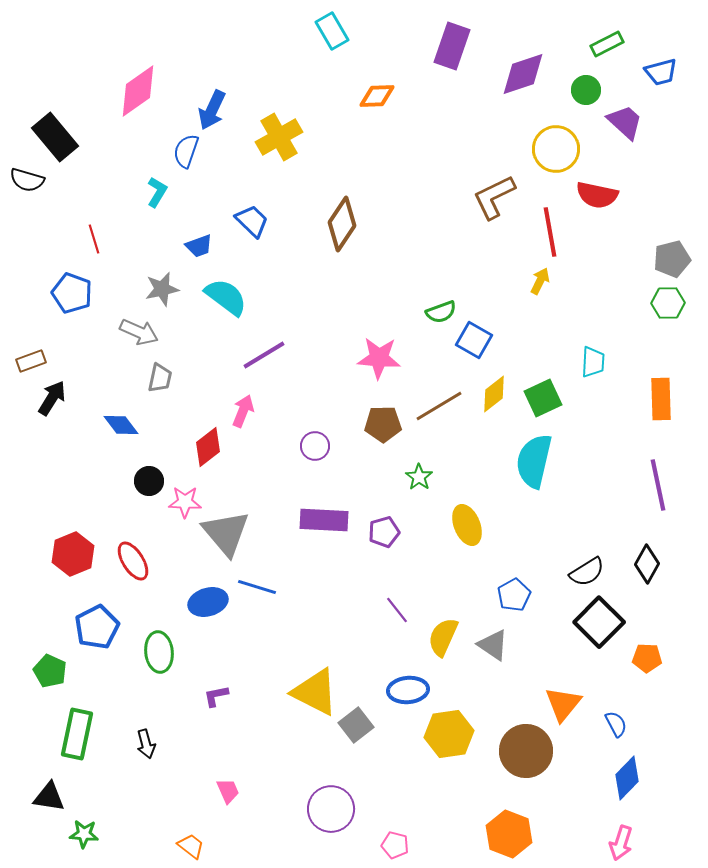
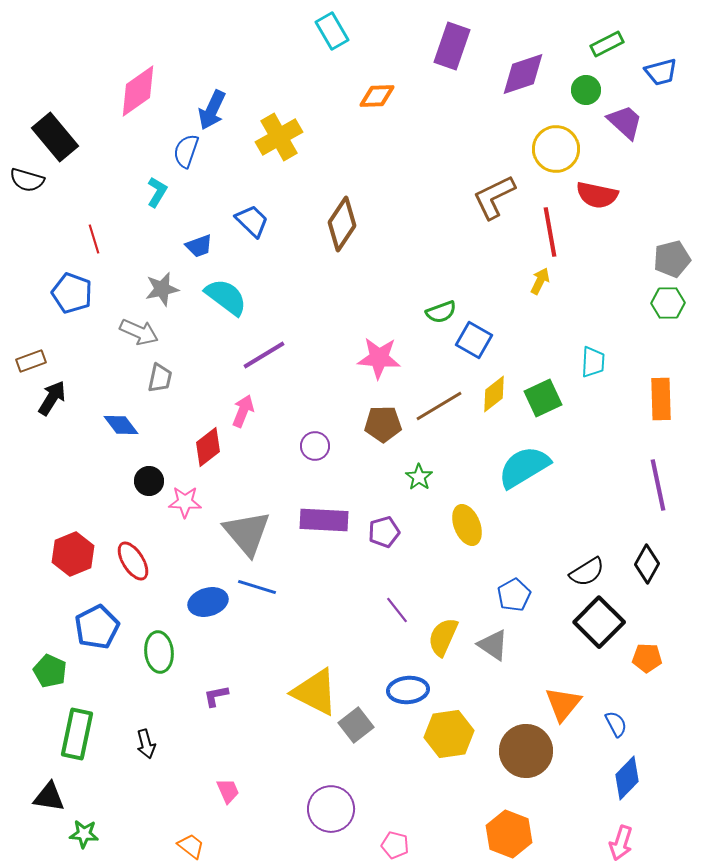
cyan semicircle at (534, 461): moved 10 px left, 6 px down; rotated 46 degrees clockwise
gray triangle at (226, 533): moved 21 px right
